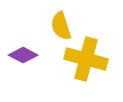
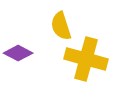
purple diamond: moved 5 px left, 2 px up
